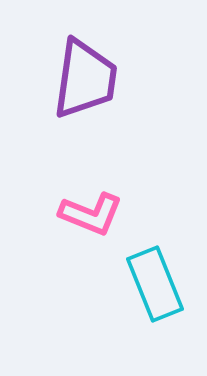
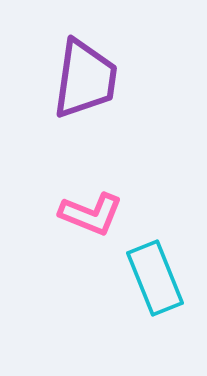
cyan rectangle: moved 6 px up
